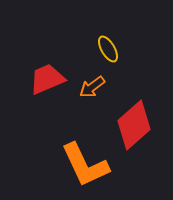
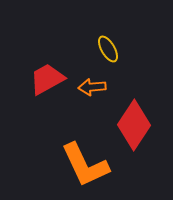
red trapezoid: rotated 6 degrees counterclockwise
orange arrow: rotated 32 degrees clockwise
red diamond: rotated 15 degrees counterclockwise
